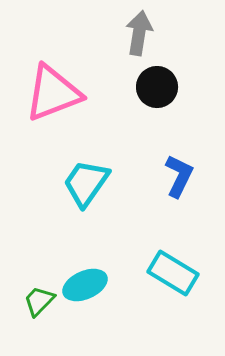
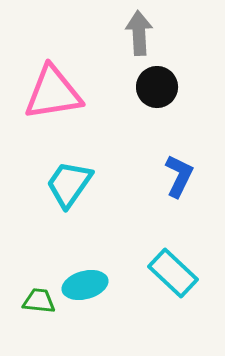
gray arrow: rotated 12 degrees counterclockwise
pink triangle: rotated 12 degrees clockwise
cyan trapezoid: moved 17 px left, 1 px down
cyan rectangle: rotated 12 degrees clockwise
cyan ellipse: rotated 9 degrees clockwise
green trapezoid: rotated 52 degrees clockwise
